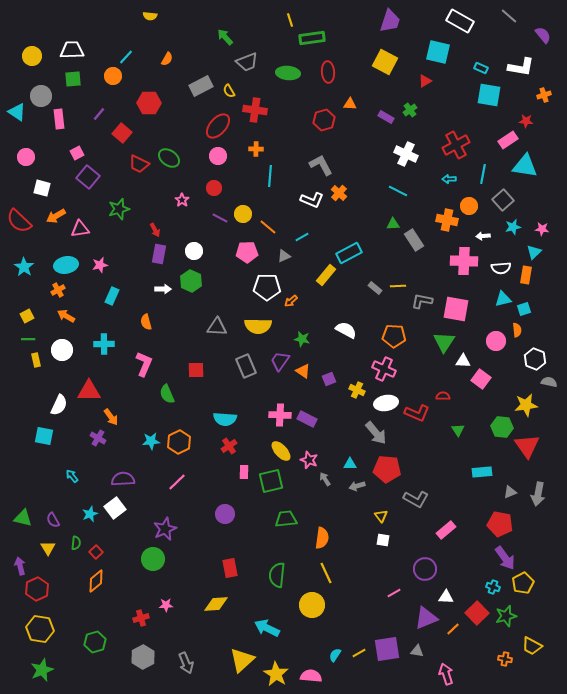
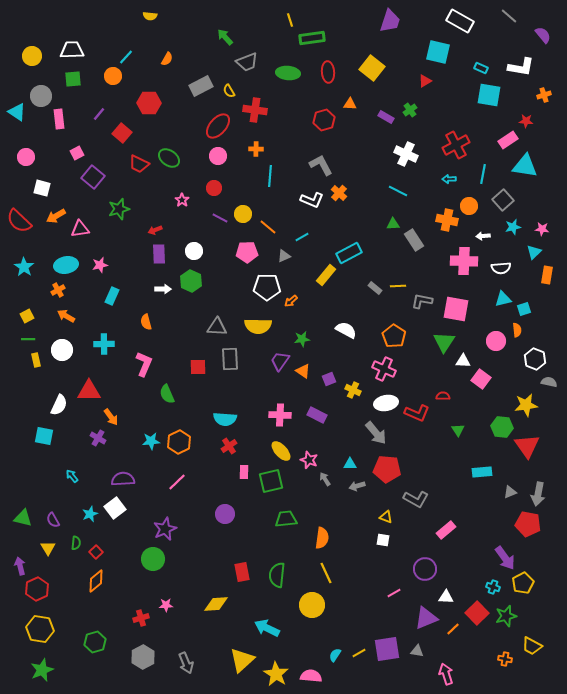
yellow square at (385, 62): moved 13 px left, 6 px down; rotated 10 degrees clockwise
purple square at (88, 177): moved 5 px right
red arrow at (155, 230): rotated 96 degrees clockwise
purple rectangle at (159, 254): rotated 12 degrees counterclockwise
orange rectangle at (526, 275): moved 21 px right
orange pentagon at (394, 336): rotated 30 degrees clockwise
green star at (302, 339): rotated 21 degrees counterclockwise
gray rectangle at (246, 366): moved 16 px left, 7 px up; rotated 20 degrees clockwise
red square at (196, 370): moved 2 px right, 3 px up
yellow cross at (357, 390): moved 4 px left
purple rectangle at (307, 419): moved 10 px right, 4 px up
yellow triangle at (381, 516): moved 5 px right, 1 px down; rotated 32 degrees counterclockwise
red pentagon at (500, 524): moved 28 px right
red rectangle at (230, 568): moved 12 px right, 4 px down
